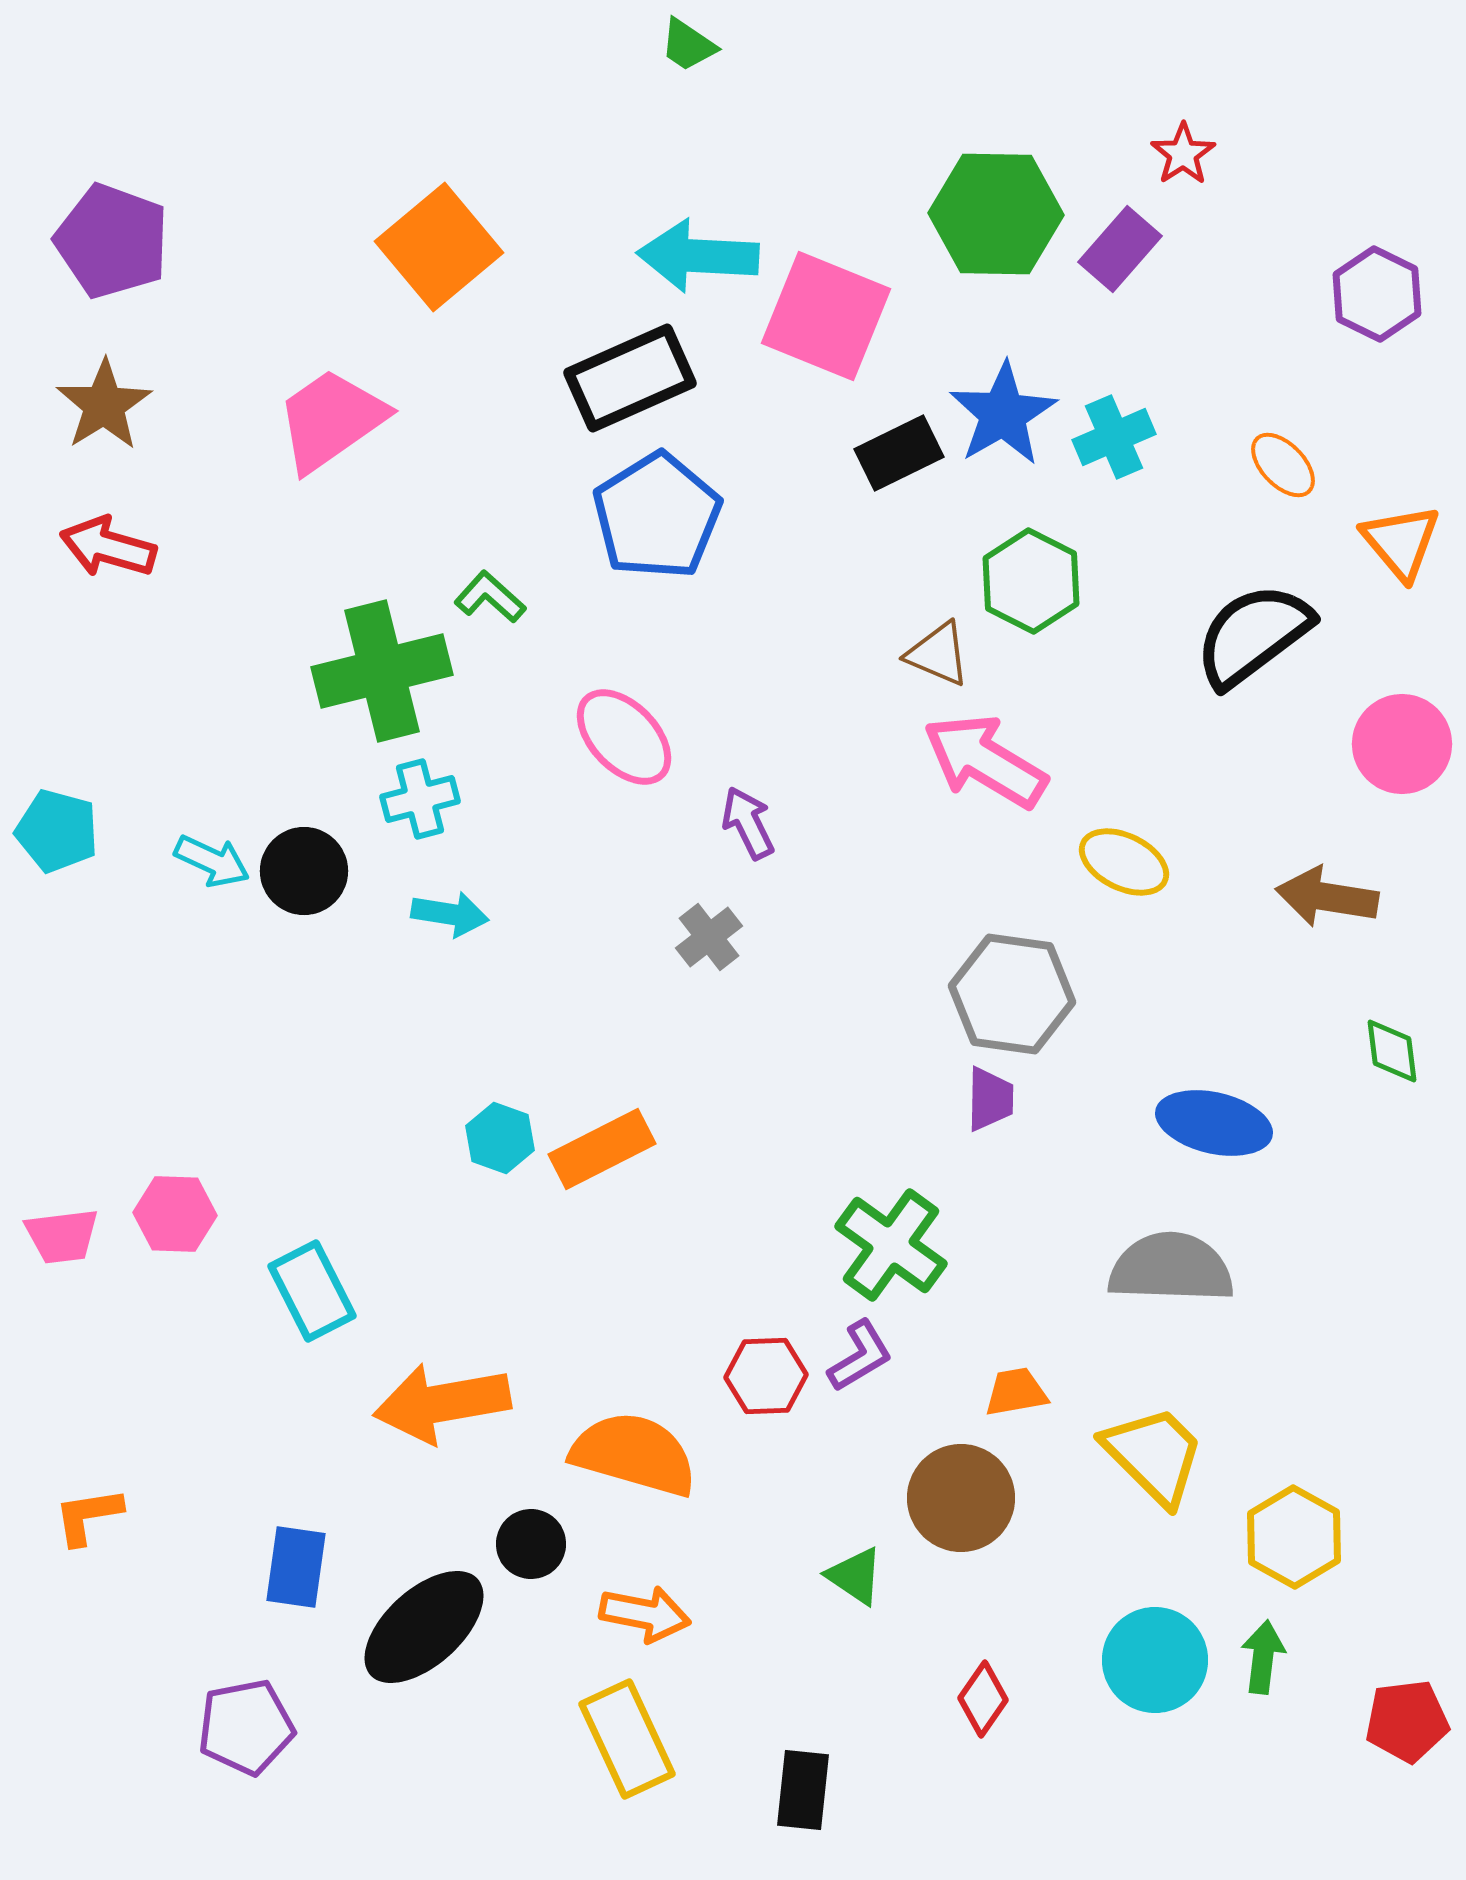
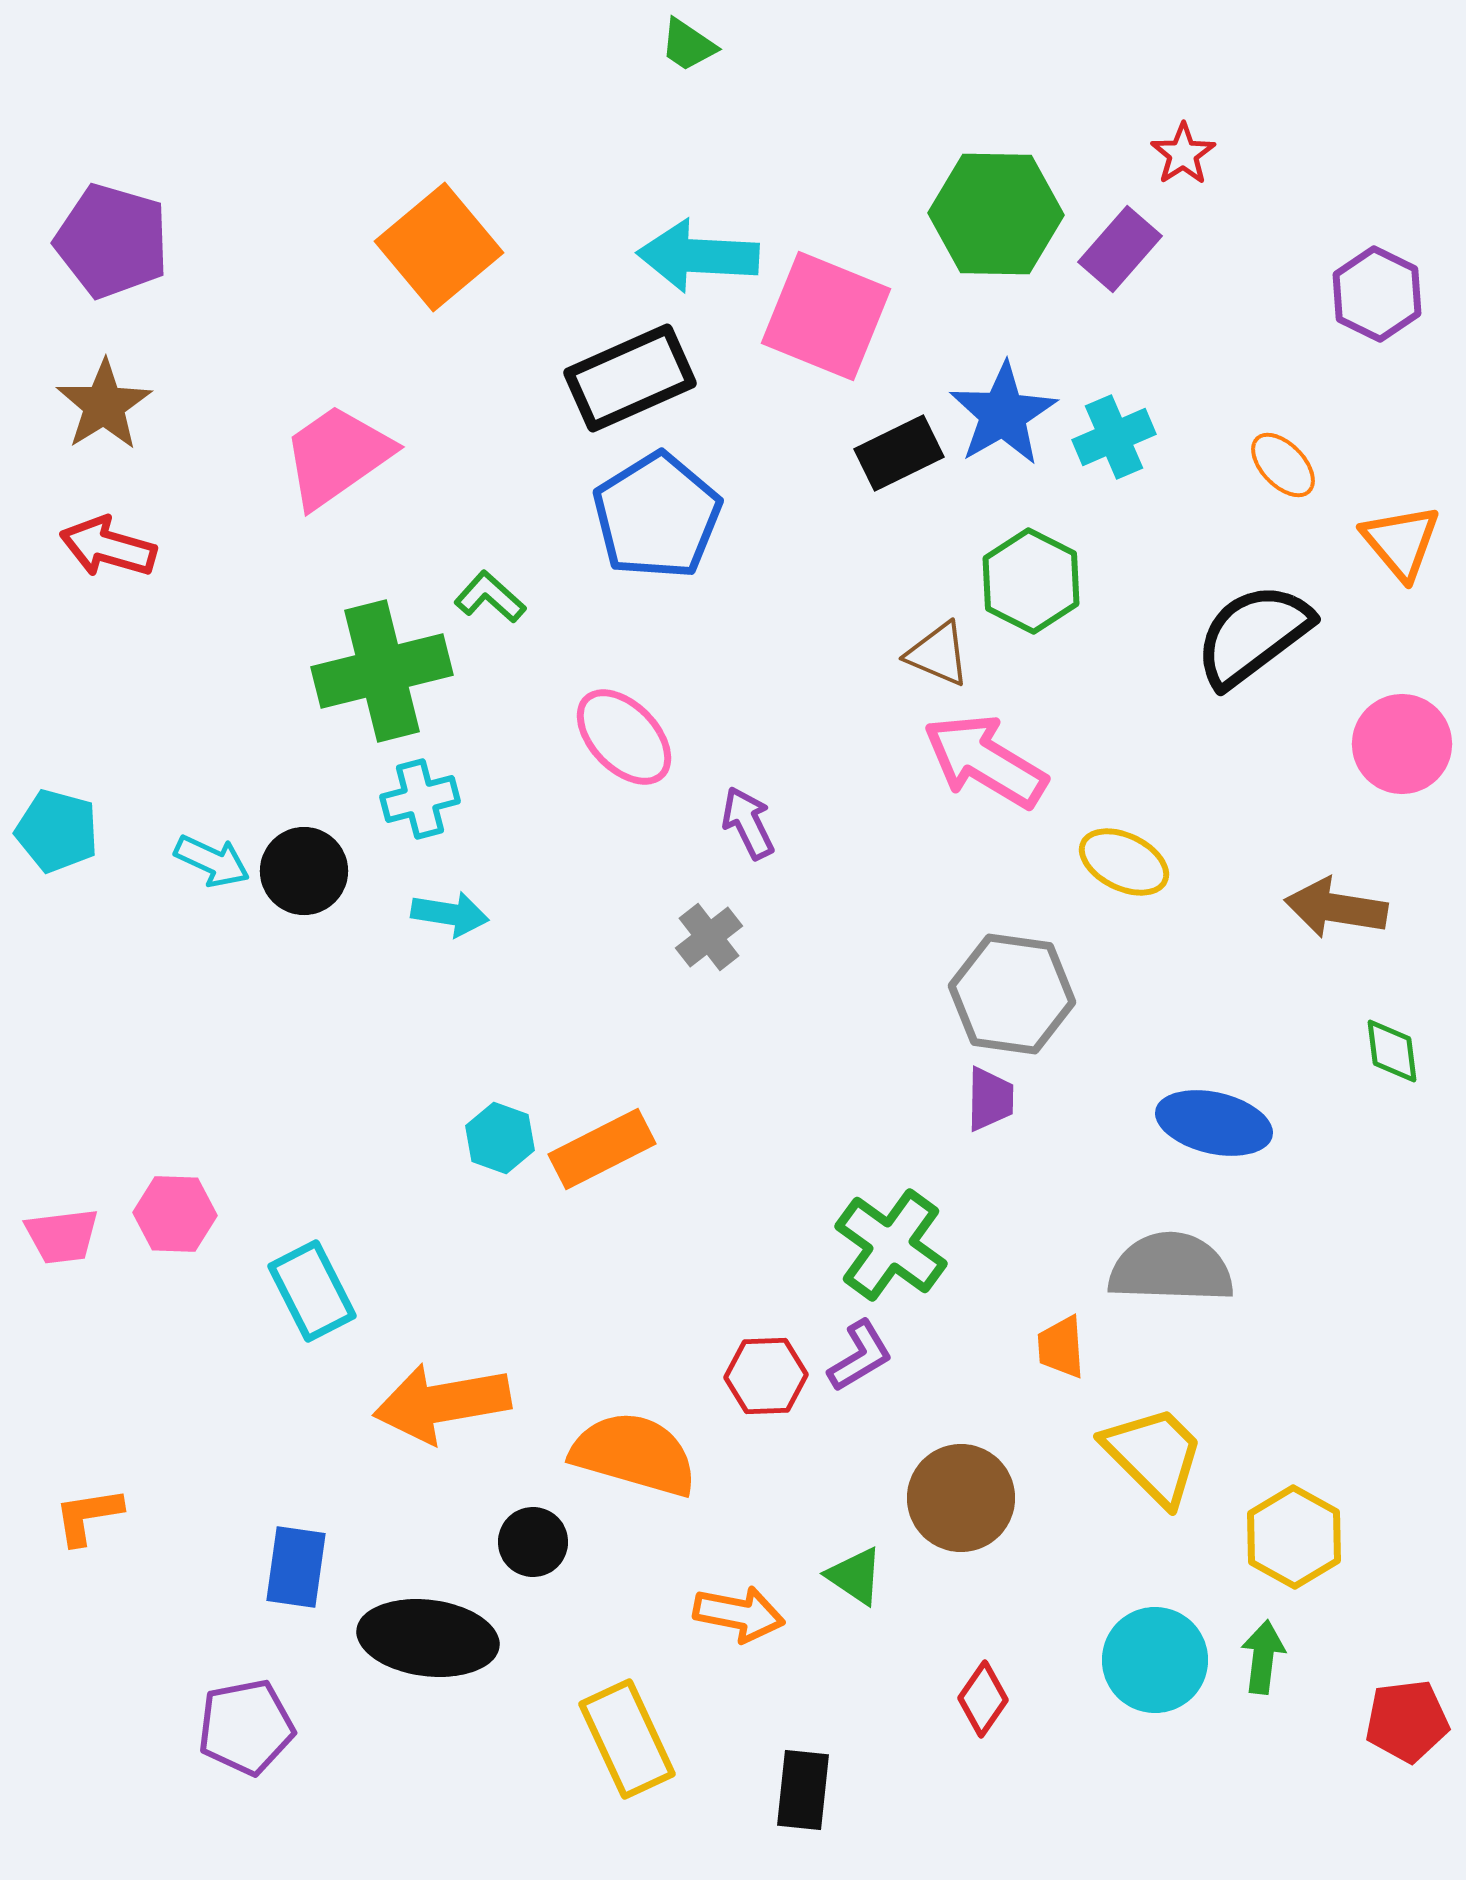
purple pentagon at (112, 241): rotated 4 degrees counterclockwise
pink trapezoid at (331, 420): moved 6 px right, 36 px down
brown arrow at (1327, 897): moved 9 px right, 11 px down
orange trapezoid at (1016, 1392): moved 45 px right, 45 px up; rotated 84 degrees counterclockwise
black circle at (531, 1544): moved 2 px right, 2 px up
orange arrow at (645, 1614): moved 94 px right
black ellipse at (424, 1627): moved 4 px right, 11 px down; rotated 49 degrees clockwise
